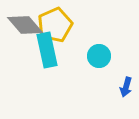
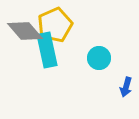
gray diamond: moved 6 px down
cyan circle: moved 2 px down
